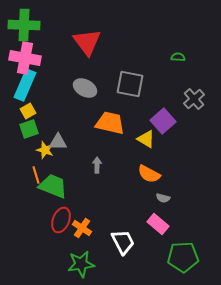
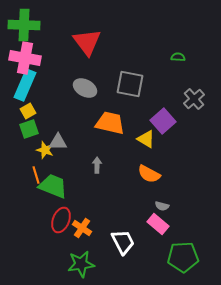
gray semicircle: moved 1 px left, 8 px down
